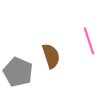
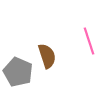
brown semicircle: moved 4 px left
